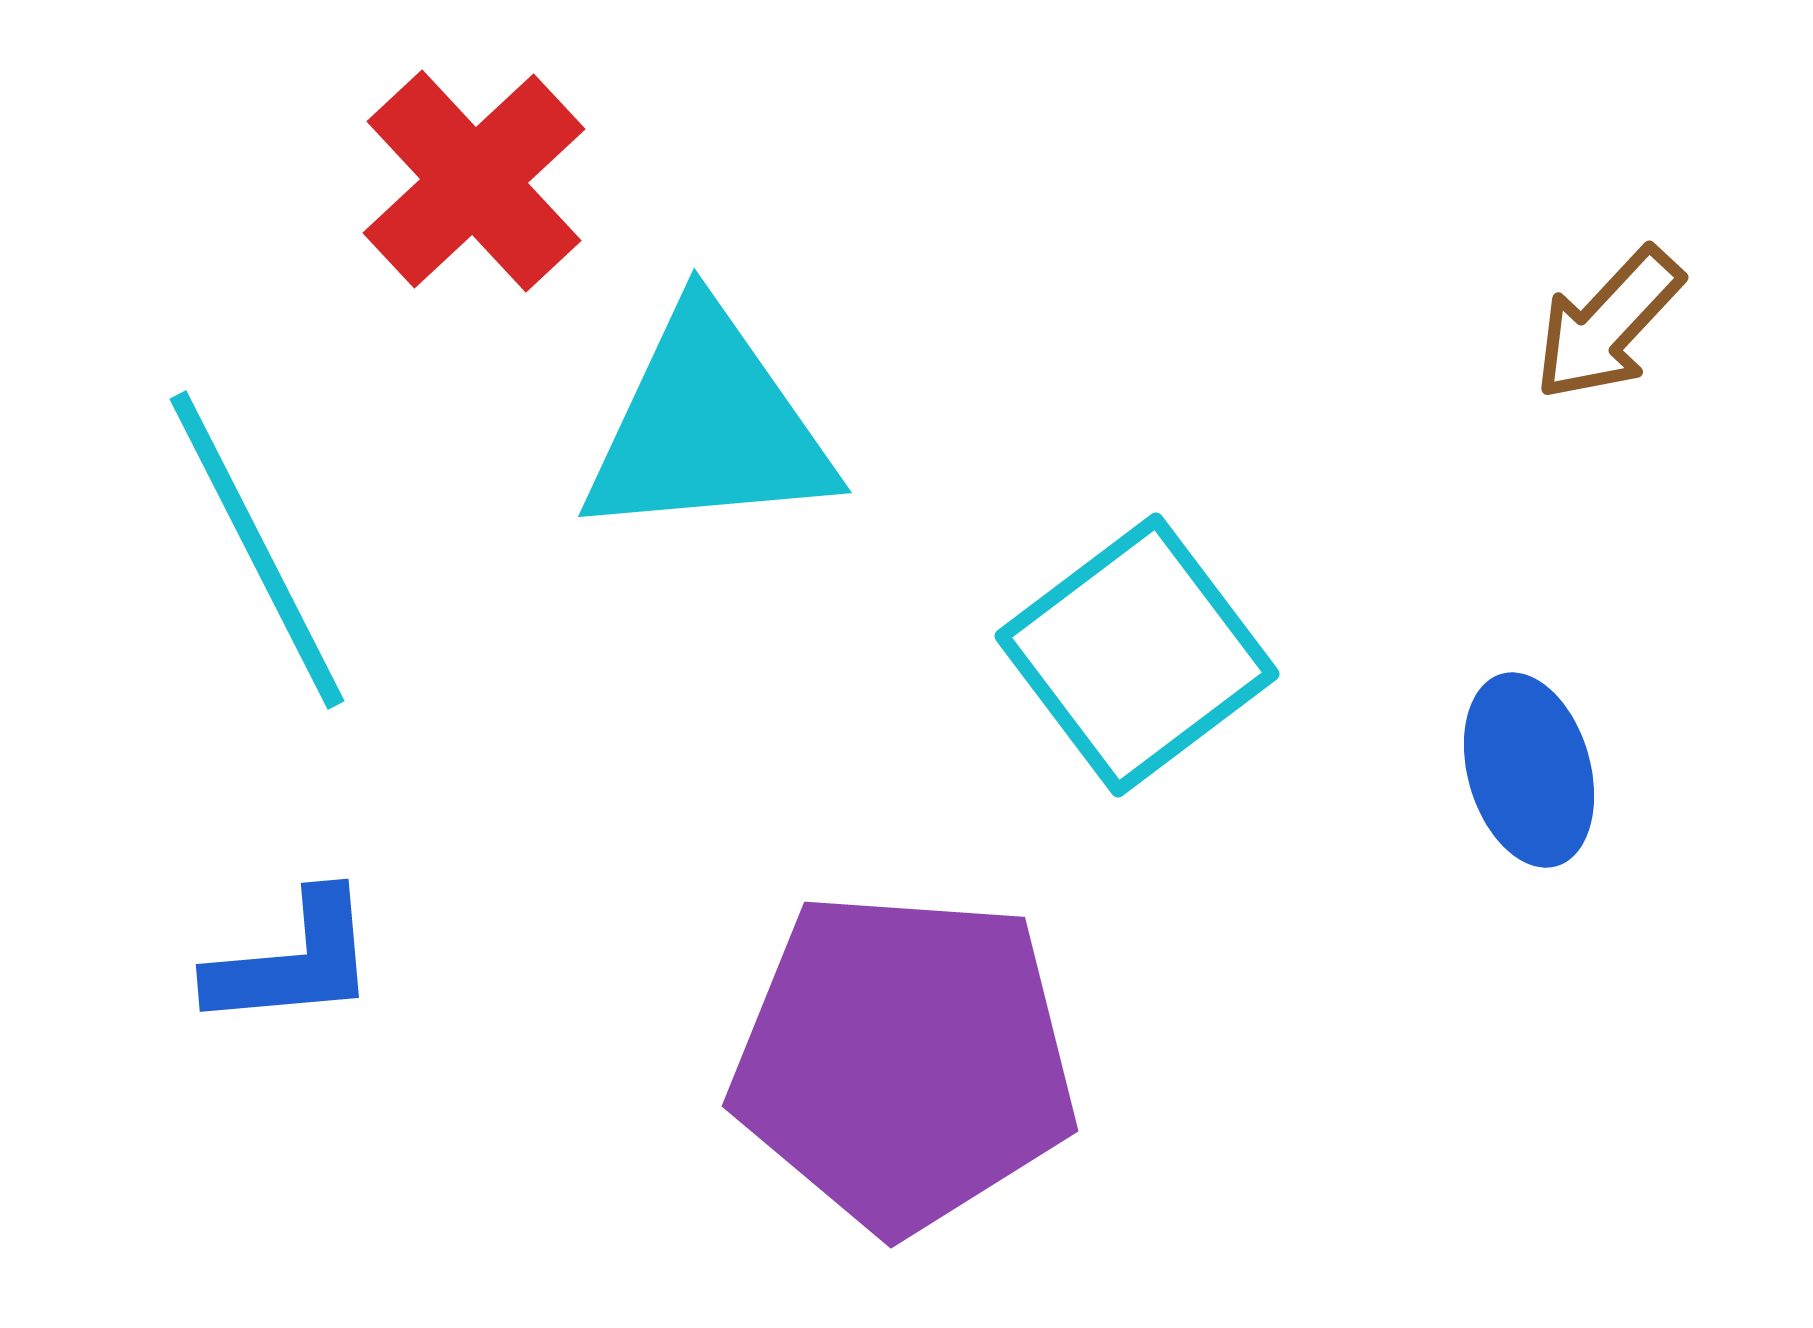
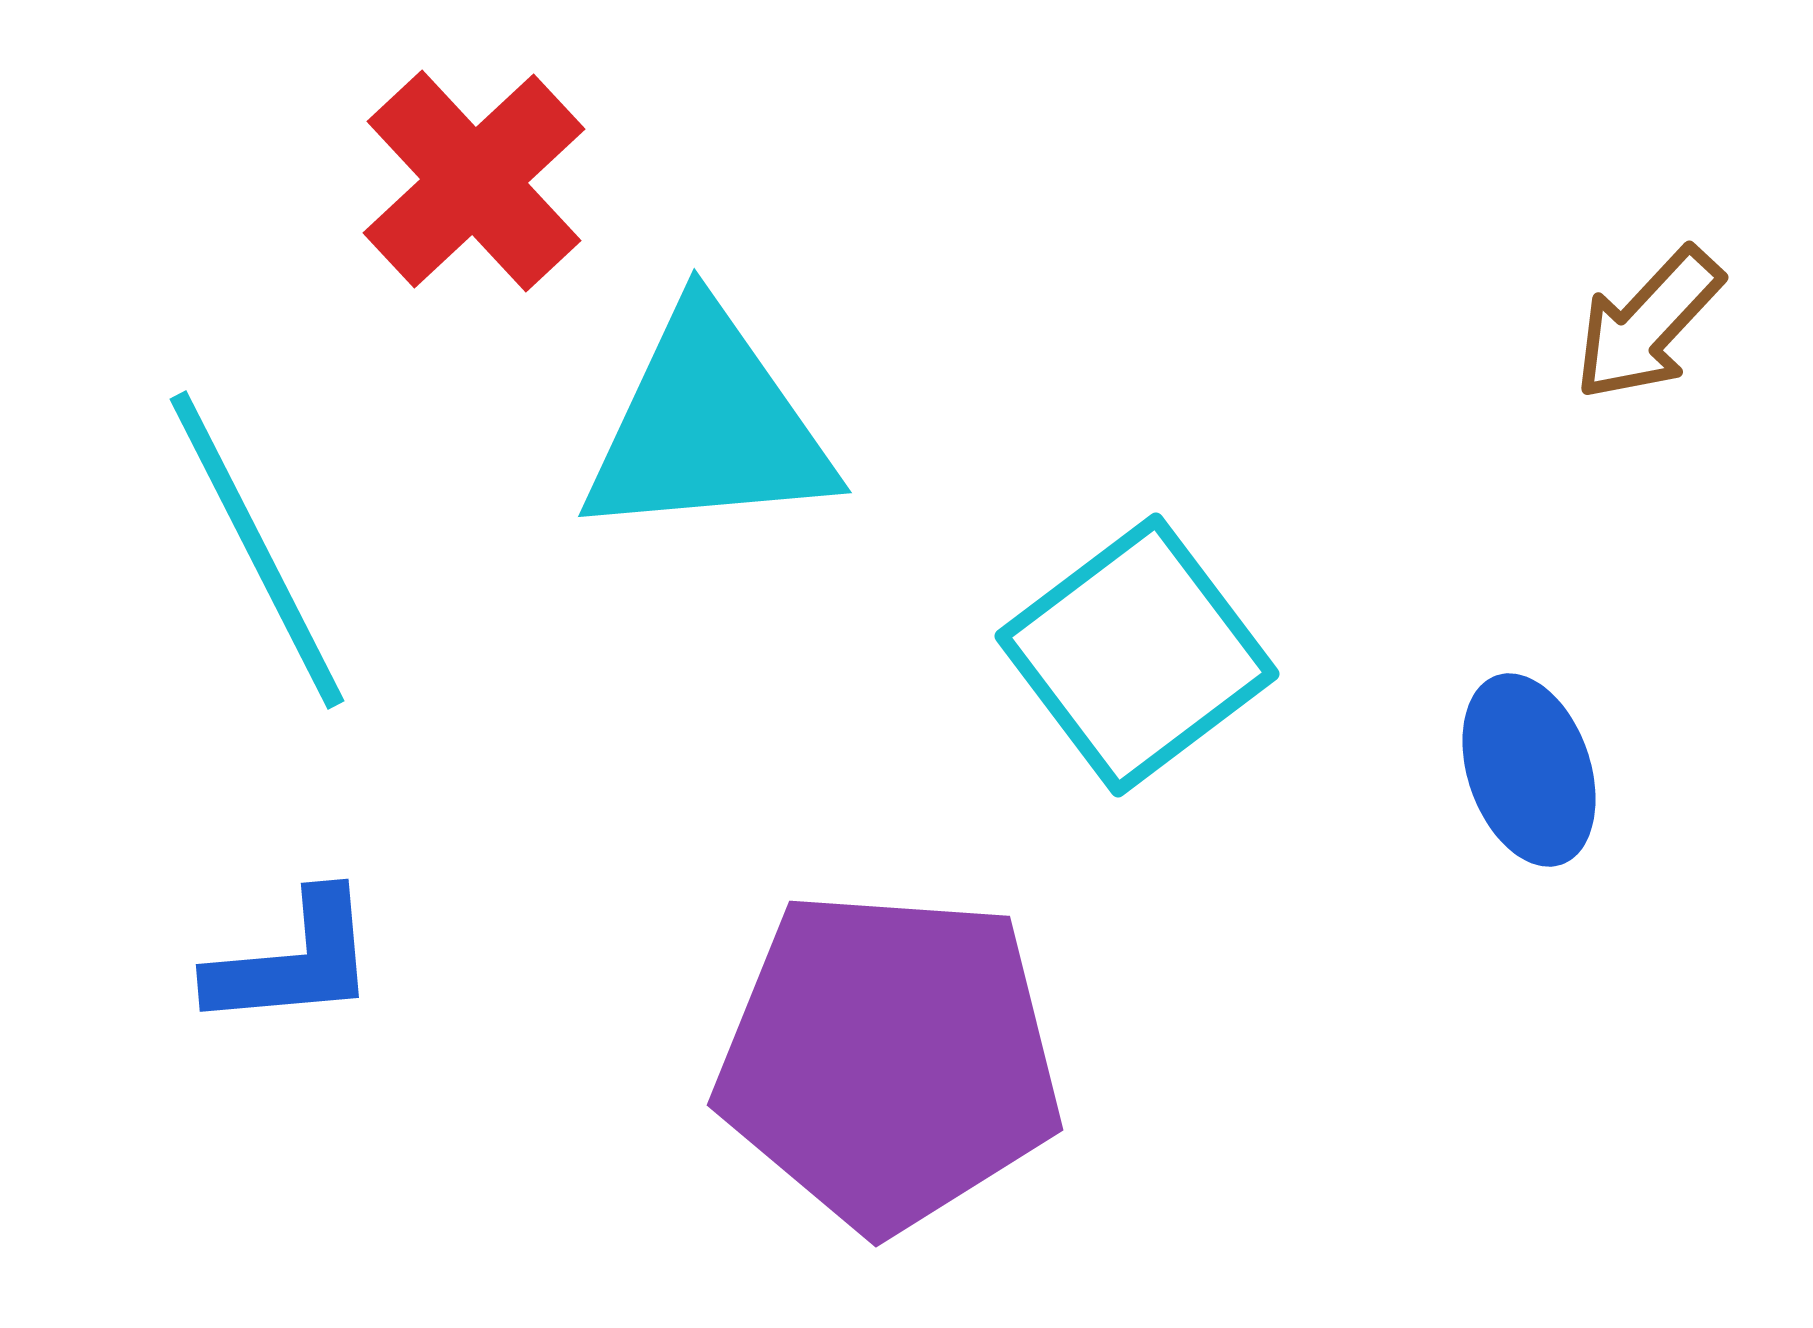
brown arrow: moved 40 px right
blue ellipse: rotated 3 degrees counterclockwise
purple pentagon: moved 15 px left, 1 px up
